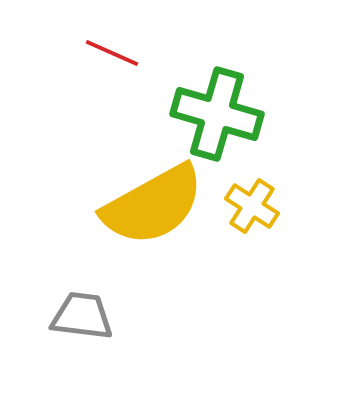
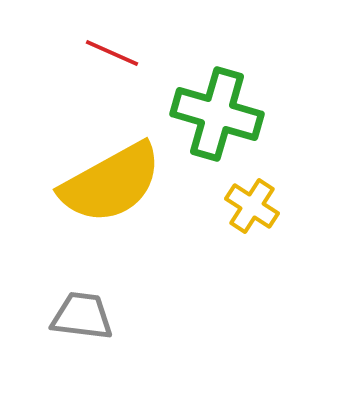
yellow semicircle: moved 42 px left, 22 px up
